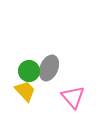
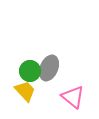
green circle: moved 1 px right
pink triangle: rotated 10 degrees counterclockwise
